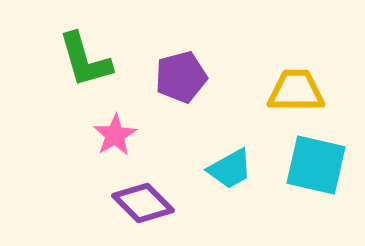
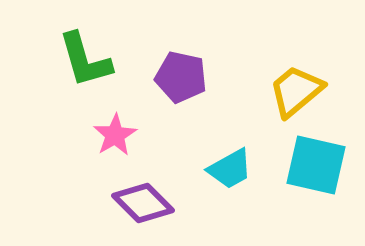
purple pentagon: rotated 27 degrees clockwise
yellow trapezoid: rotated 40 degrees counterclockwise
